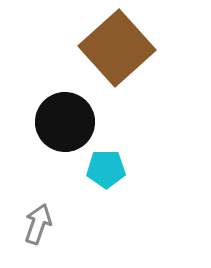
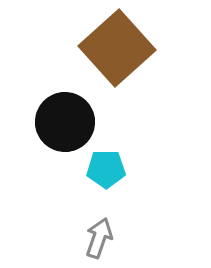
gray arrow: moved 61 px right, 14 px down
